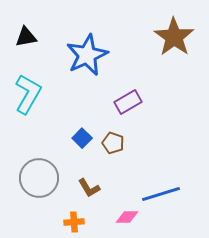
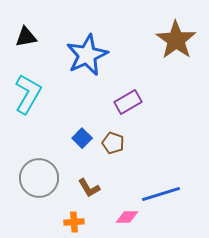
brown star: moved 2 px right, 3 px down
